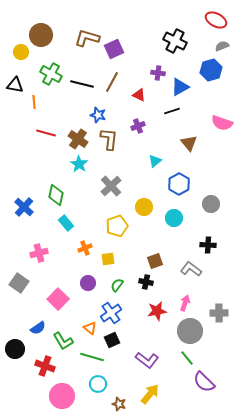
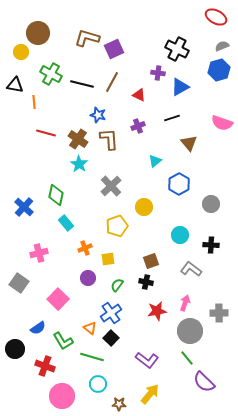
red ellipse at (216, 20): moved 3 px up
brown circle at (41, 35): moved 3 px left, 2 px up
black cross at (175, 41): moved 2 px right, 8 px down
blue hexagon at (211, 70): moved 8 px right
black line at (172, 111): moved 7 px down
brown L-shape at (109, 139): rotated 10 degrees counterclockwise
cyan circle at (174, 218): moved 6 px right, 17 px down
black cross at (208, 245): moved 3 px right
brown square at (155, 261): moved 4 px left
purple circle at (88, 283): moved 5 px up
black square at (112, 340): moved 1 px left, 2 px up; rotated 21 degrees counterclockwise
brown star at (119, 404): rotated 16 degrees counterclockwise
